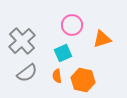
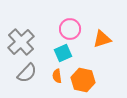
pink circle: moved 2 px left, 4 px down
gray cross: moved 1 px left, 1 px down
gray semicircle: rotated 10 degrees counterclockwise
